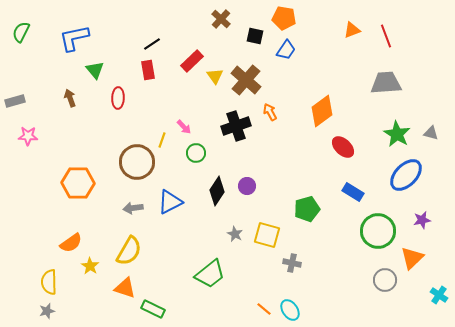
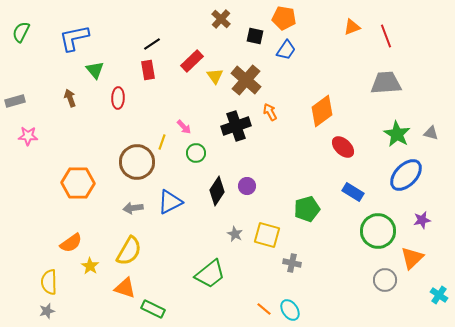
orange triangle at (352, 30): moved 3 px up
yellow line at (162, 140): moved 2 px down
